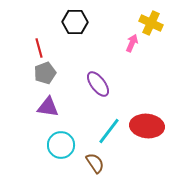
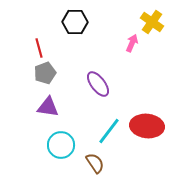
yellow cross: moved 1 px right, 1 px up; rotated 10 degrees clockwise
